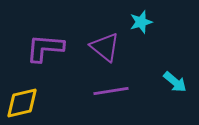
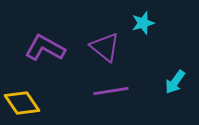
cyan star: moved 2 px right, 1 px down
purple L-shape: rotated 24 degrees clockwise
cyan arrow: rotated 85 degrees clockwise
yellow diamond: rotated 69 degrees clockwise
